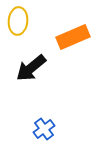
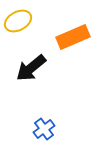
yellow ellipse: rotated 56 degrees clockwise
